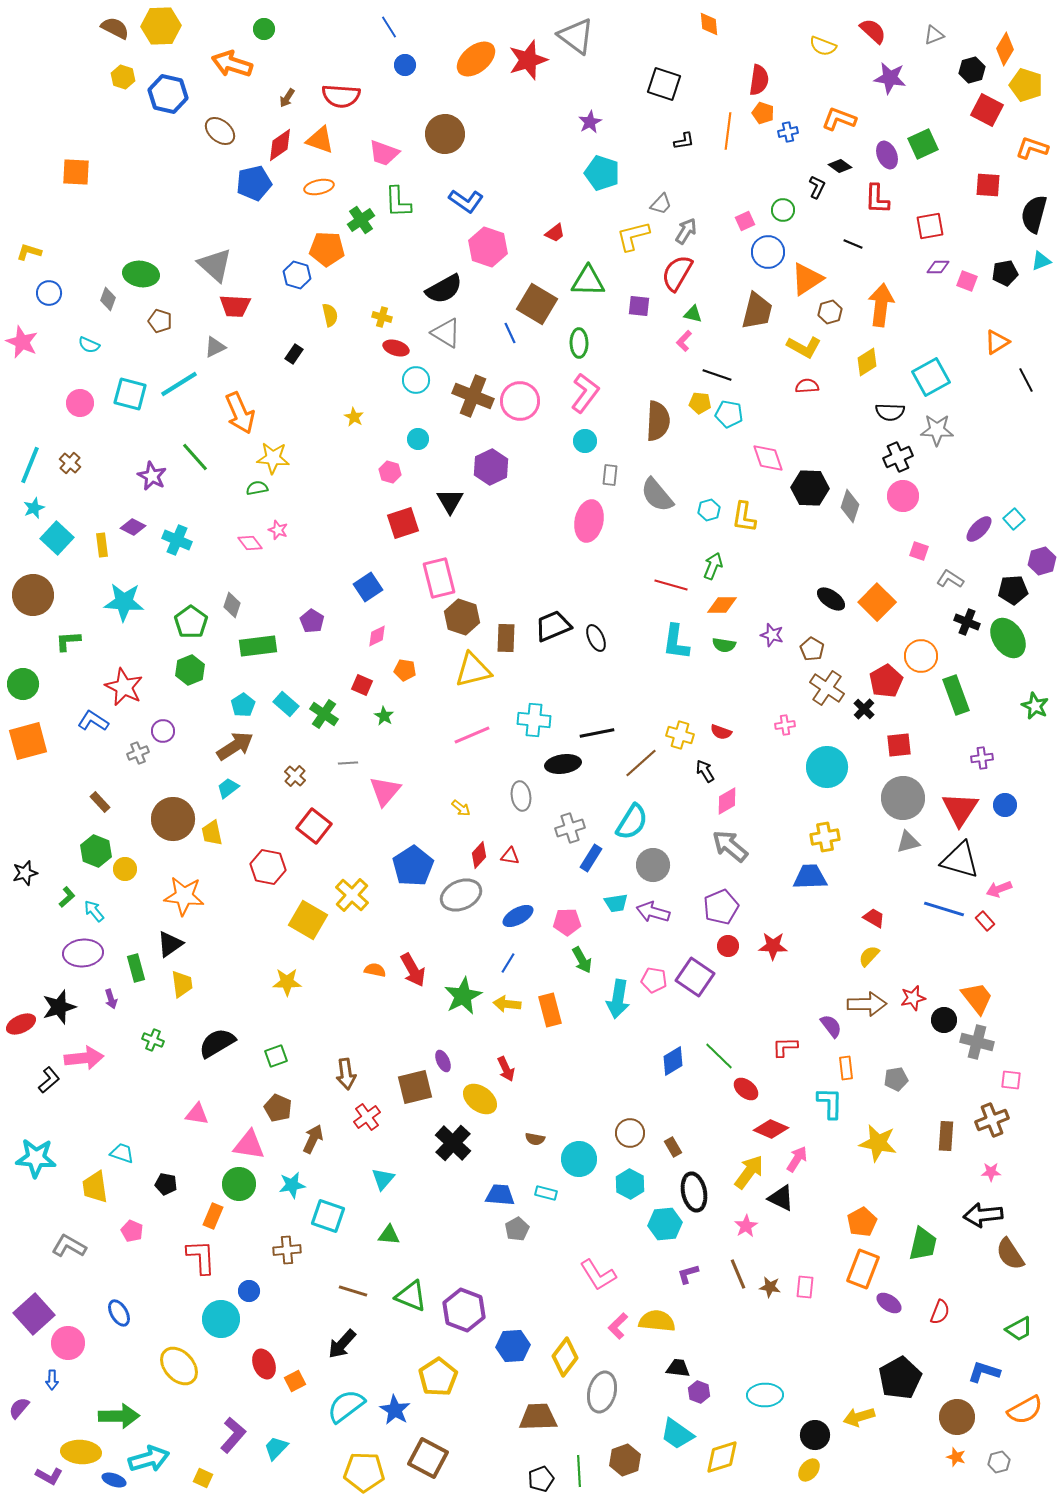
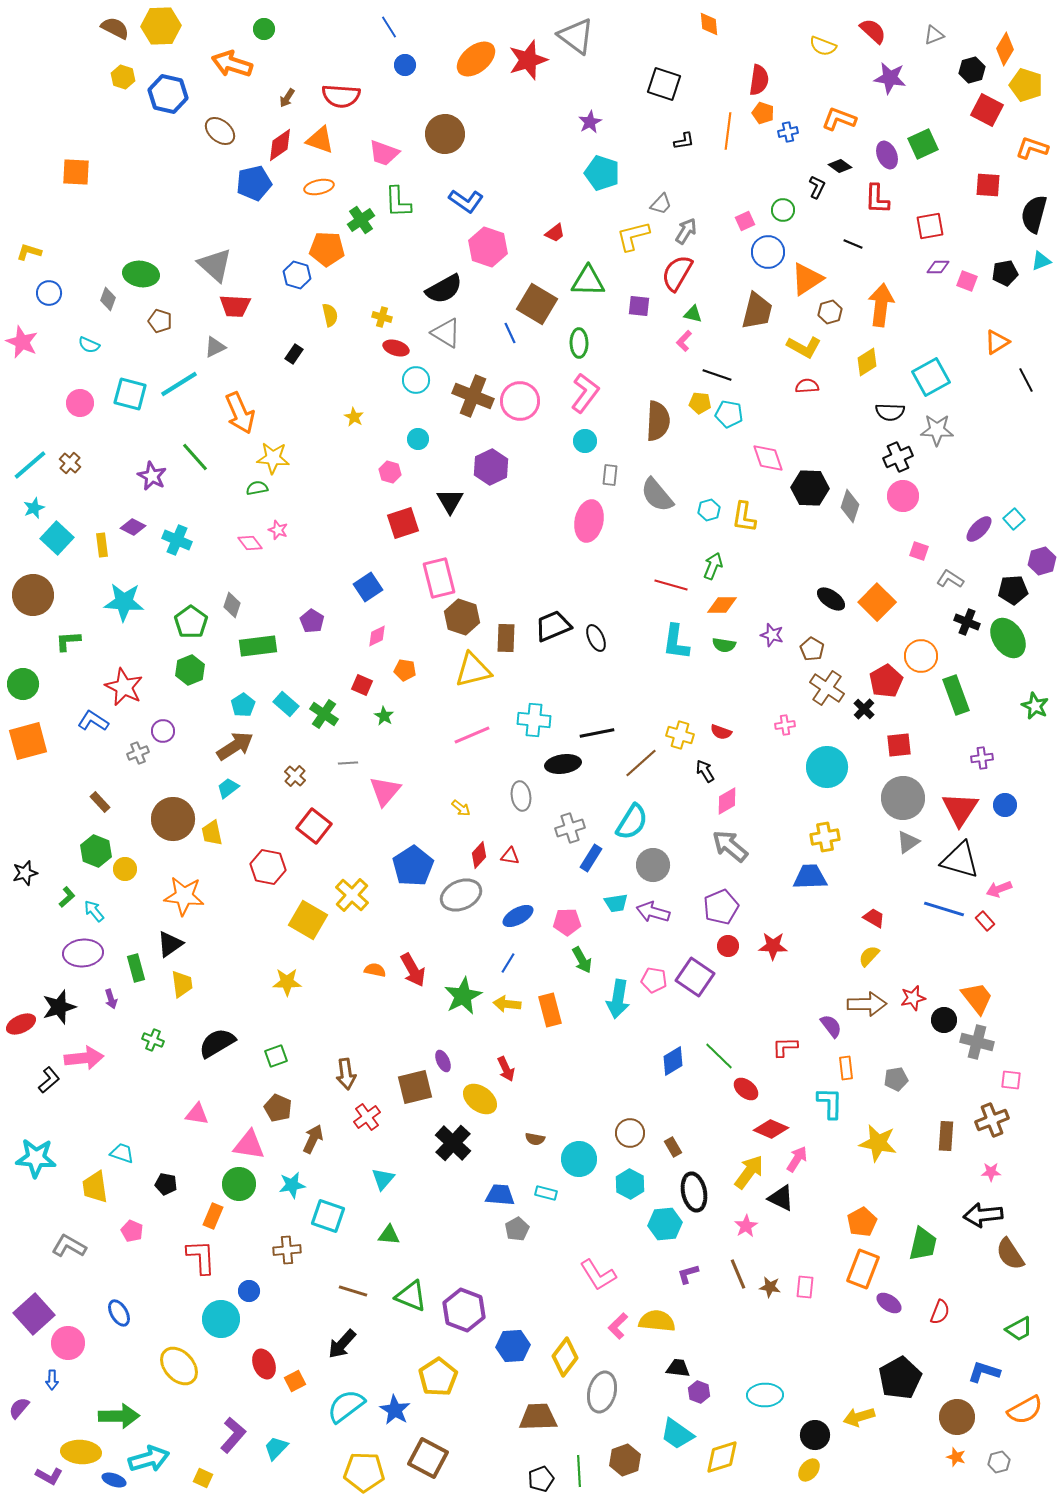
cyan line at (30, 465): rotated 27 degrees clockwise
gray triangle at (908, 842): rotated 20 degrees counterclockwise
